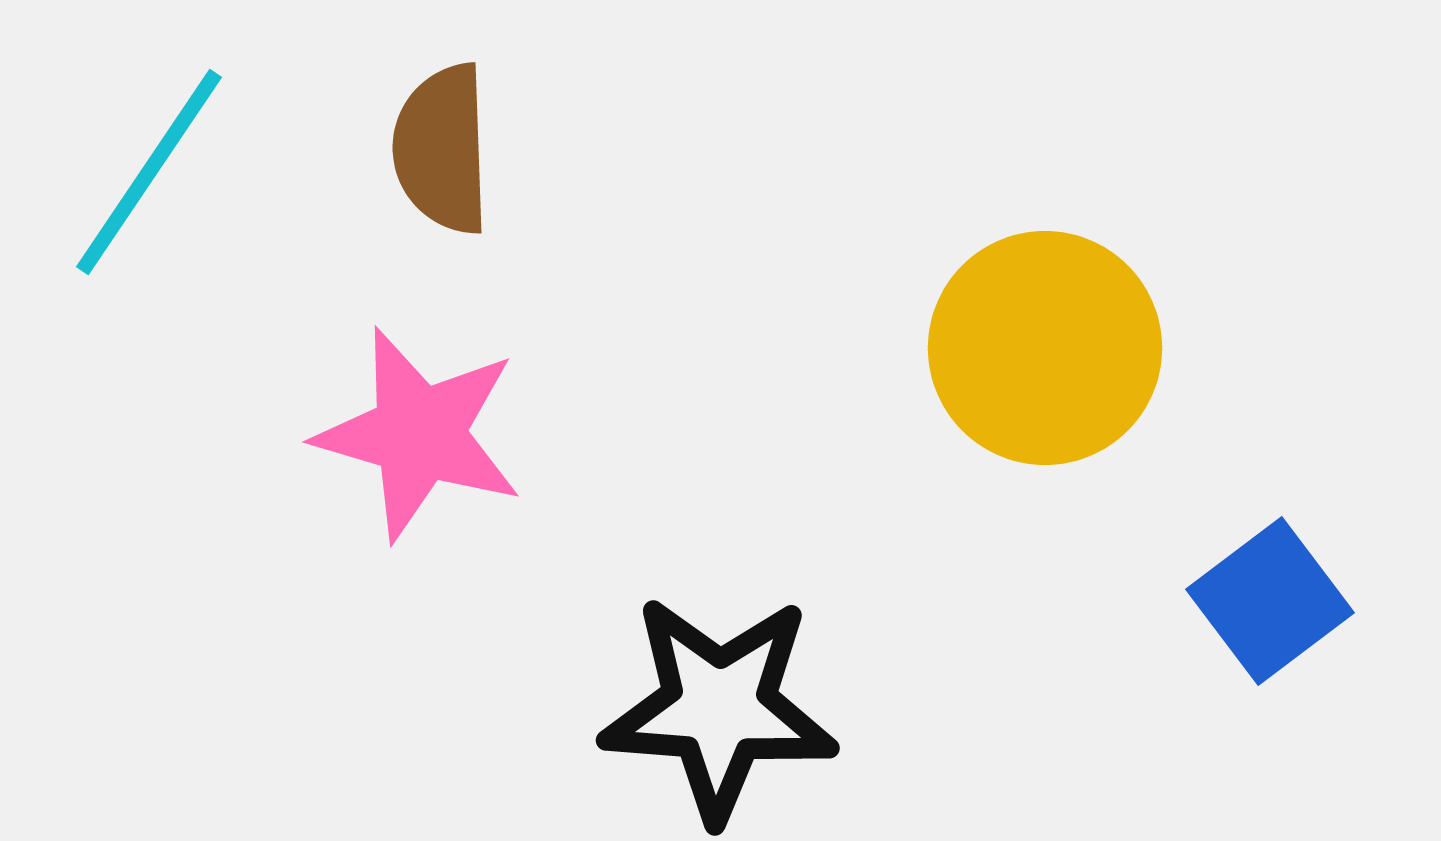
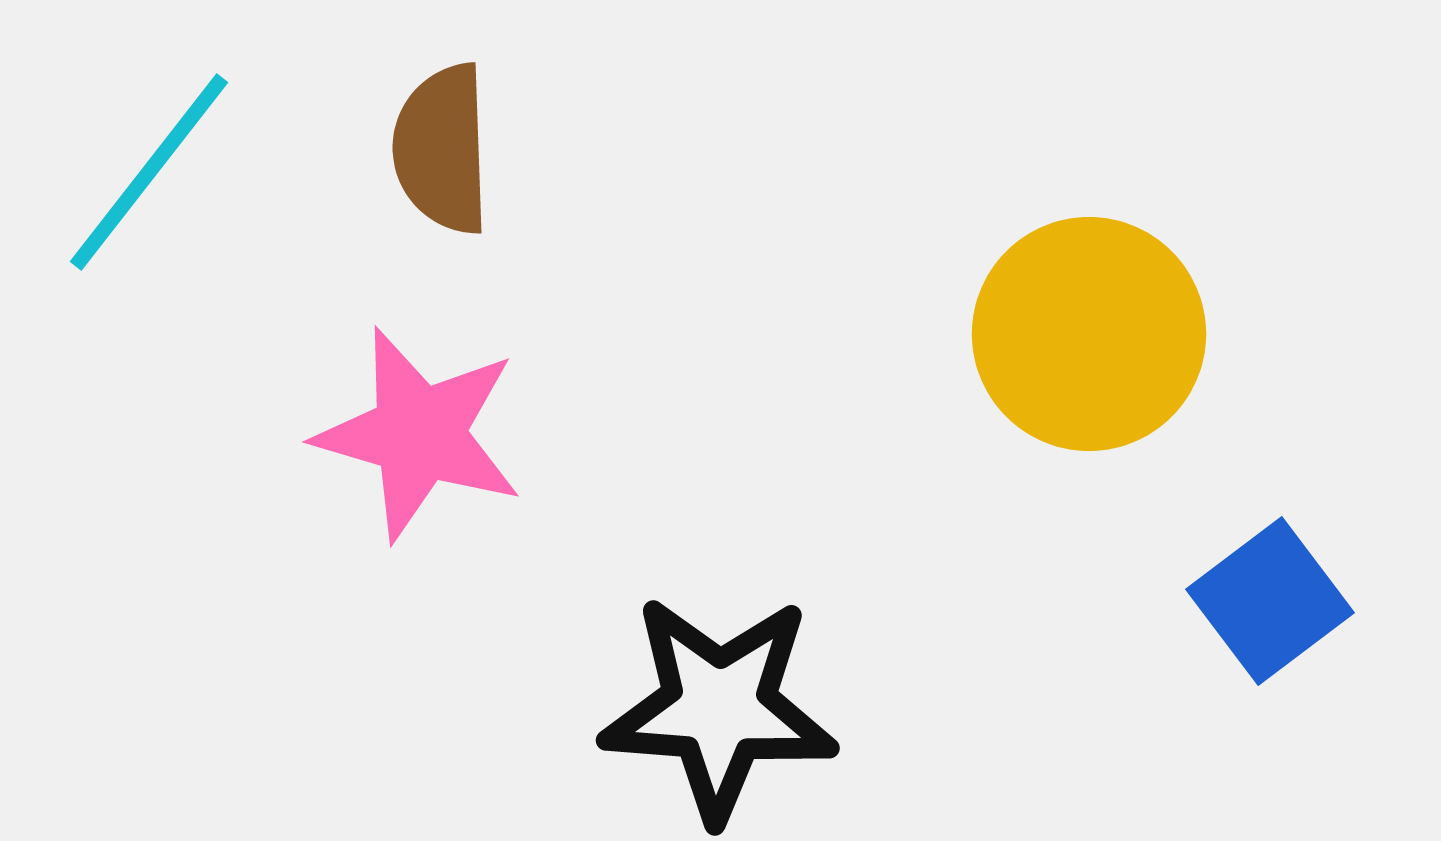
cyan line: rotated 4 degrees clockwise
yellow circle: moved 44 px right, 14 px up
